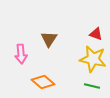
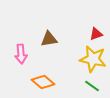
red triangle: rotated 40 degrees counterclockwise
brown triangle: rotated 48 degrees clockwise
green line: rotated 21 degrees clockwise
